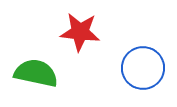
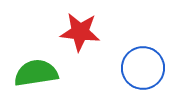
green semicircle: rotated 21 degrees counterclockwise
